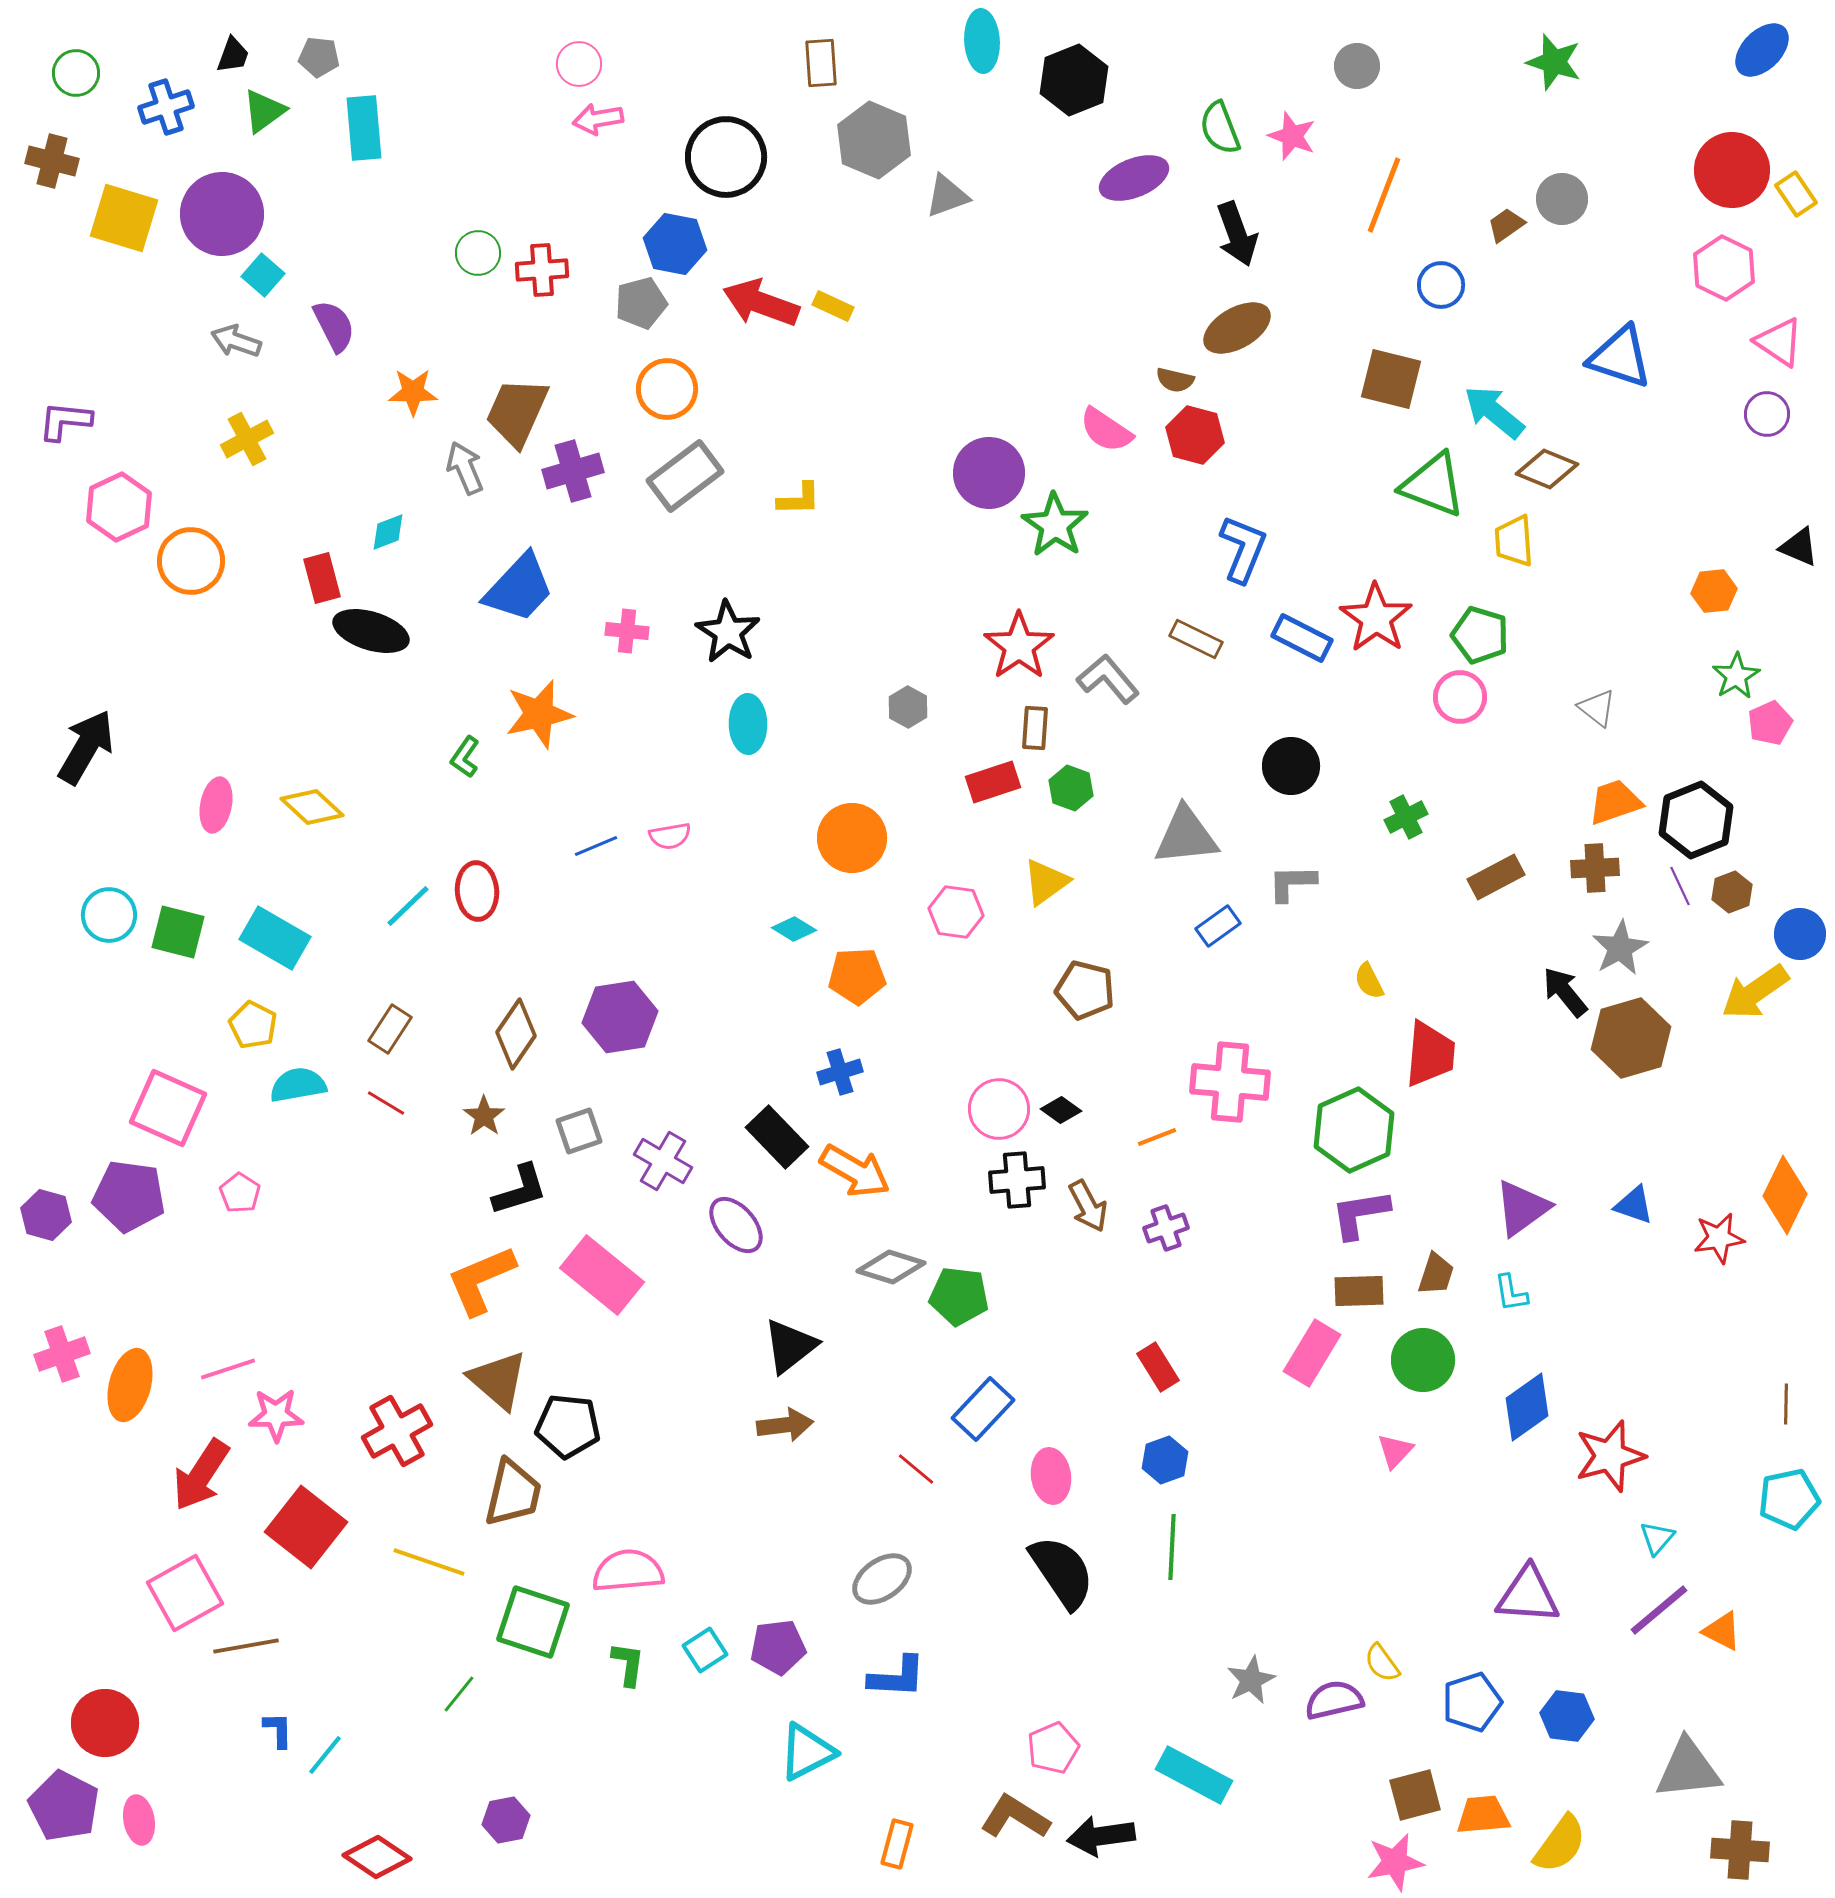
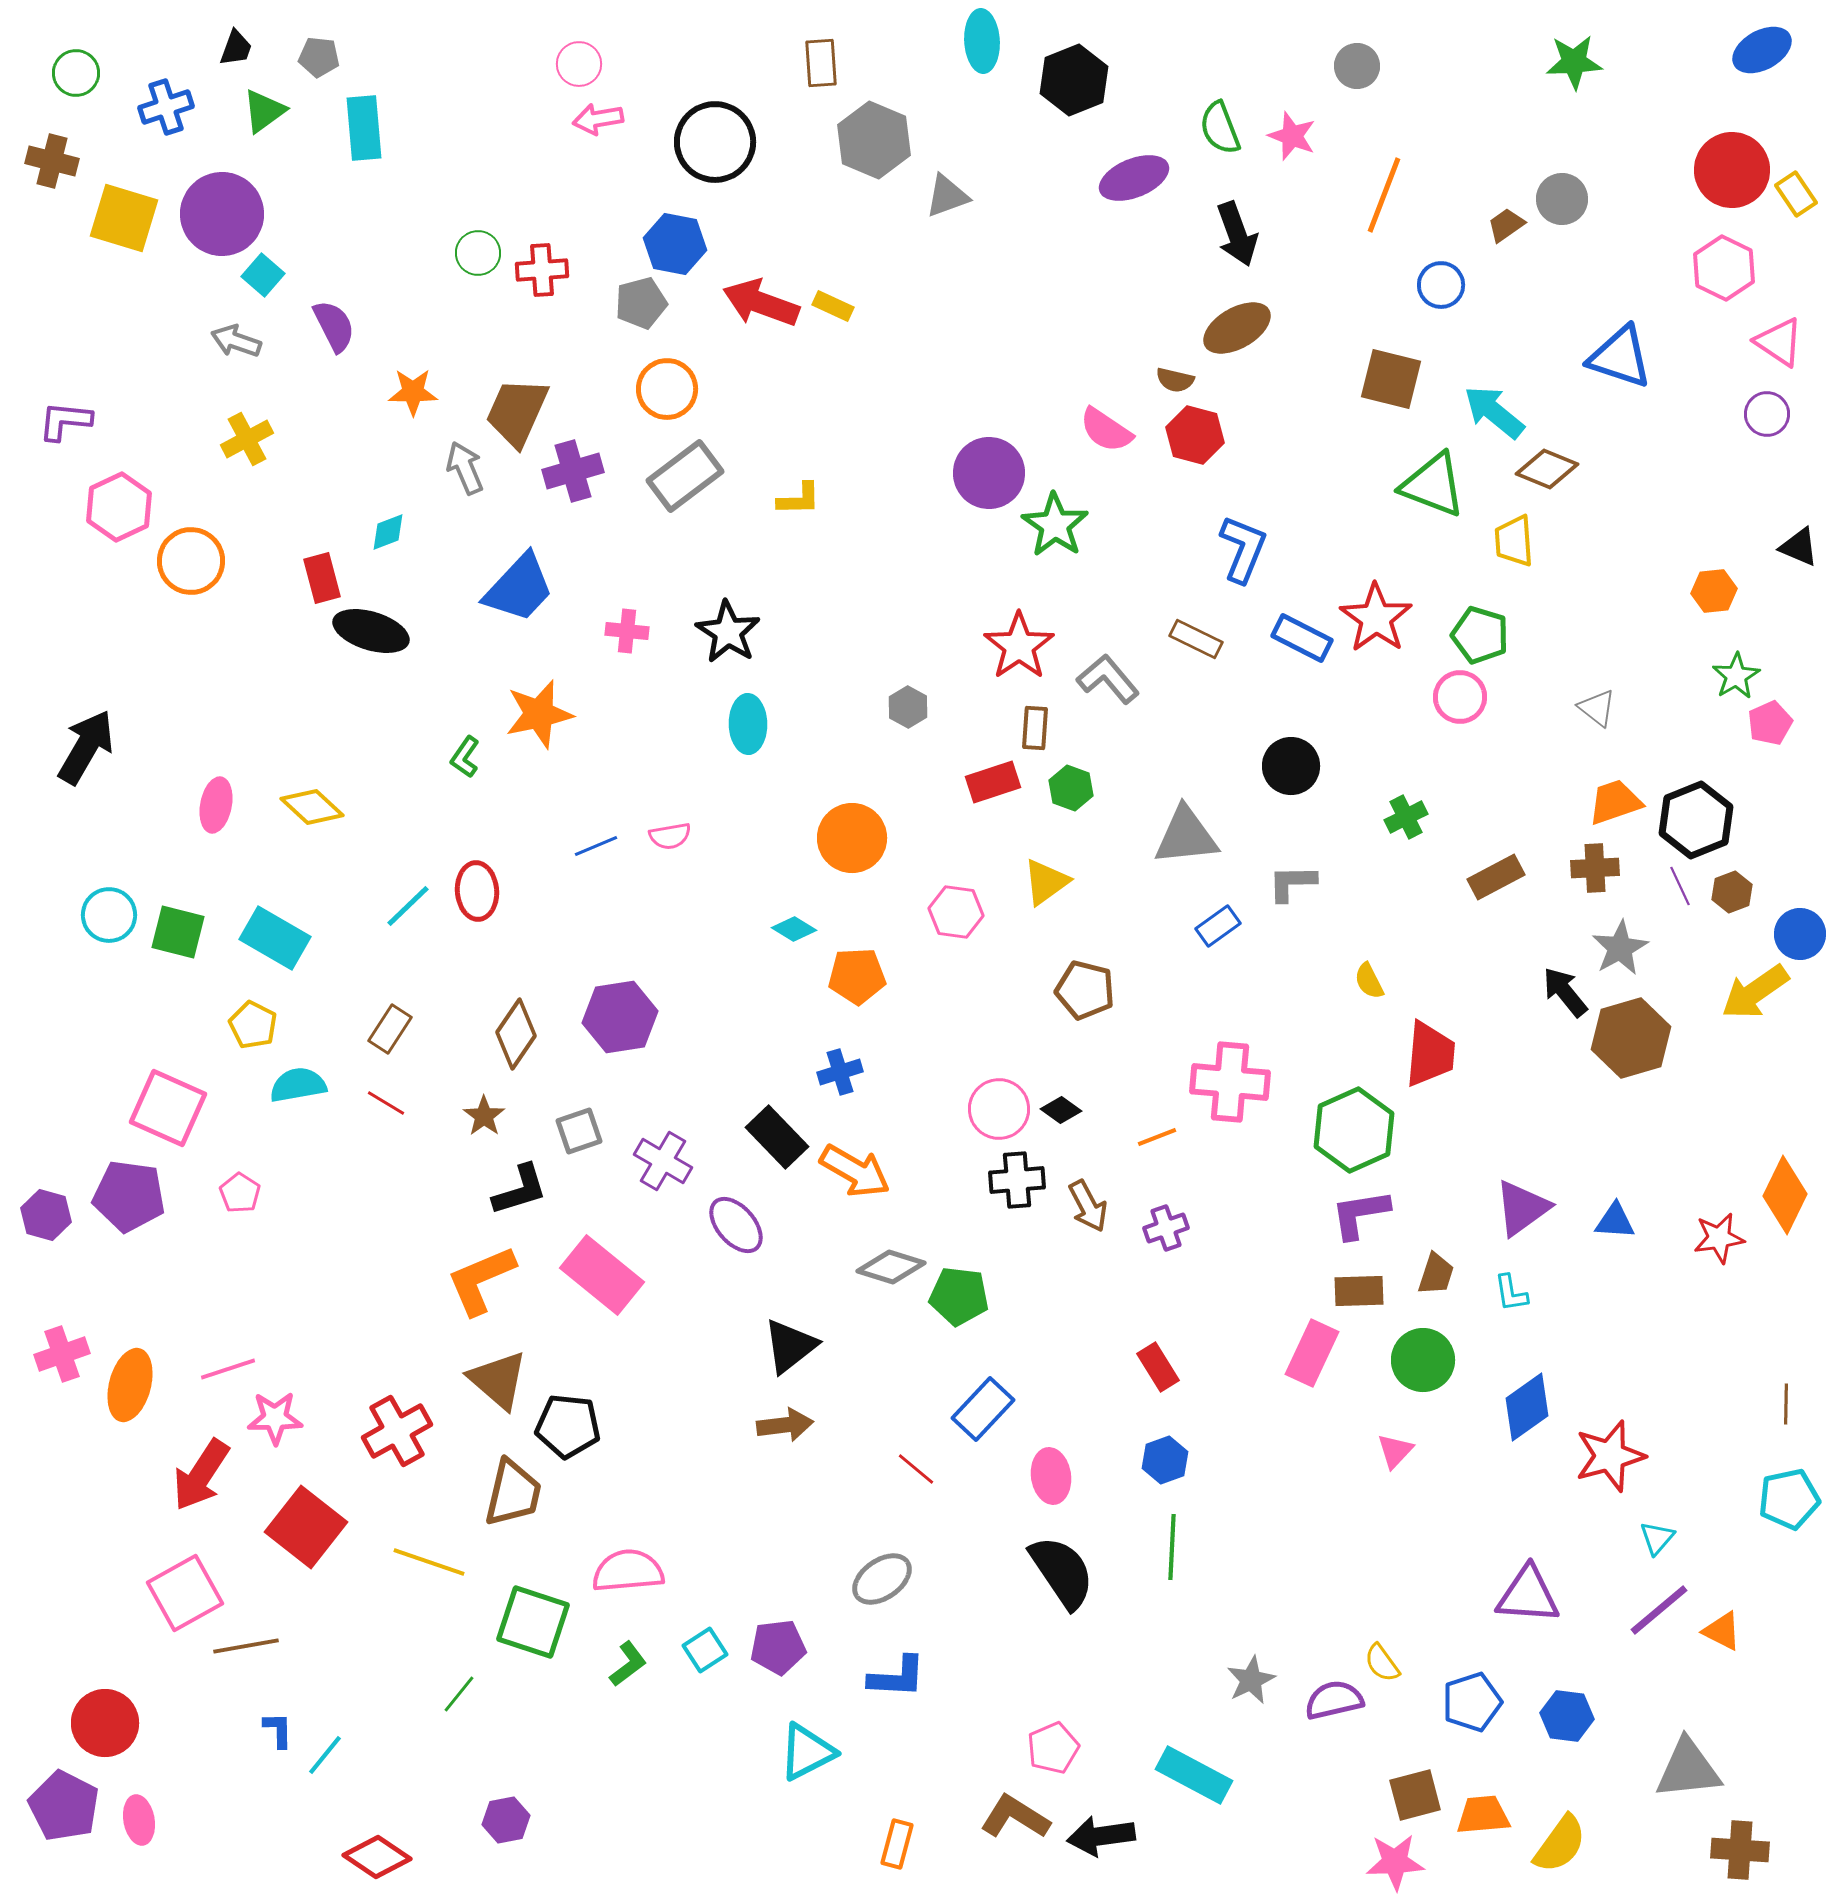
blue ellipse at (1762, 50): rotated 16 degrees clockwise
black trapezoid at (233, 55): moved 3 px right, 7 px up
green star at (1554, 62): moved 20 px right; rotated 20 degrees counterclockwise
black circle at (726, 157): moved 11 px left, 15 px up
blue triangle at (1634, 1205): moved 19 px left, 16 px down; rotated 15 degrees counterclockwise
pink rectangle at (1312, 1353): rotated 6 degrees counterclockwise
pink star at (276, 1415): moved 1 px left, 3 px down
green L-shape at (628, 1664): rotated 45 degrees clockwise
pink star at (1395, 1862): rotated 8 degrees clockwise
